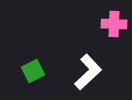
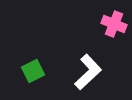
pink cross: rotated 20 degrees clockwise
